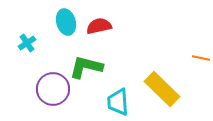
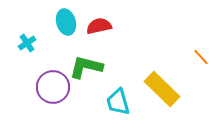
orange line: moved 1 px up; rotated 36 degrees clockwise
purple circle: moved 2 px up
cyan trapezoid: rotated 12 degrees counterclockwise
